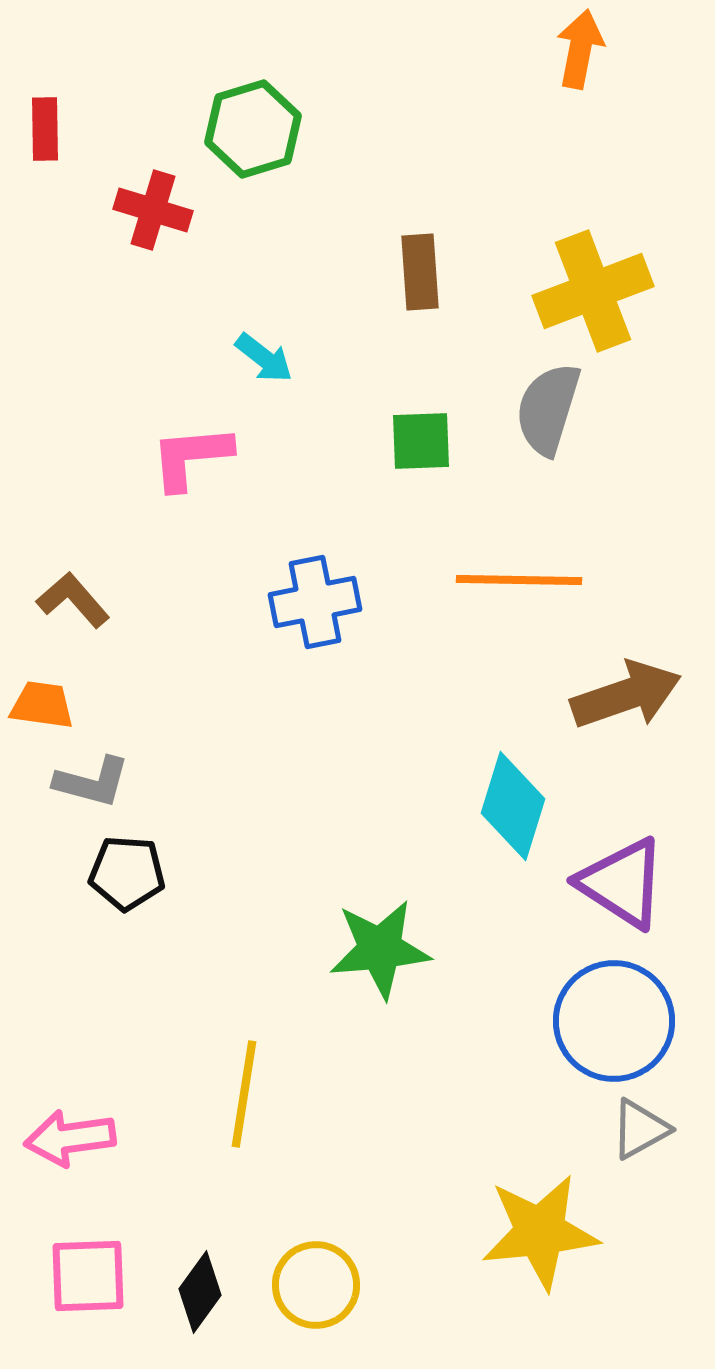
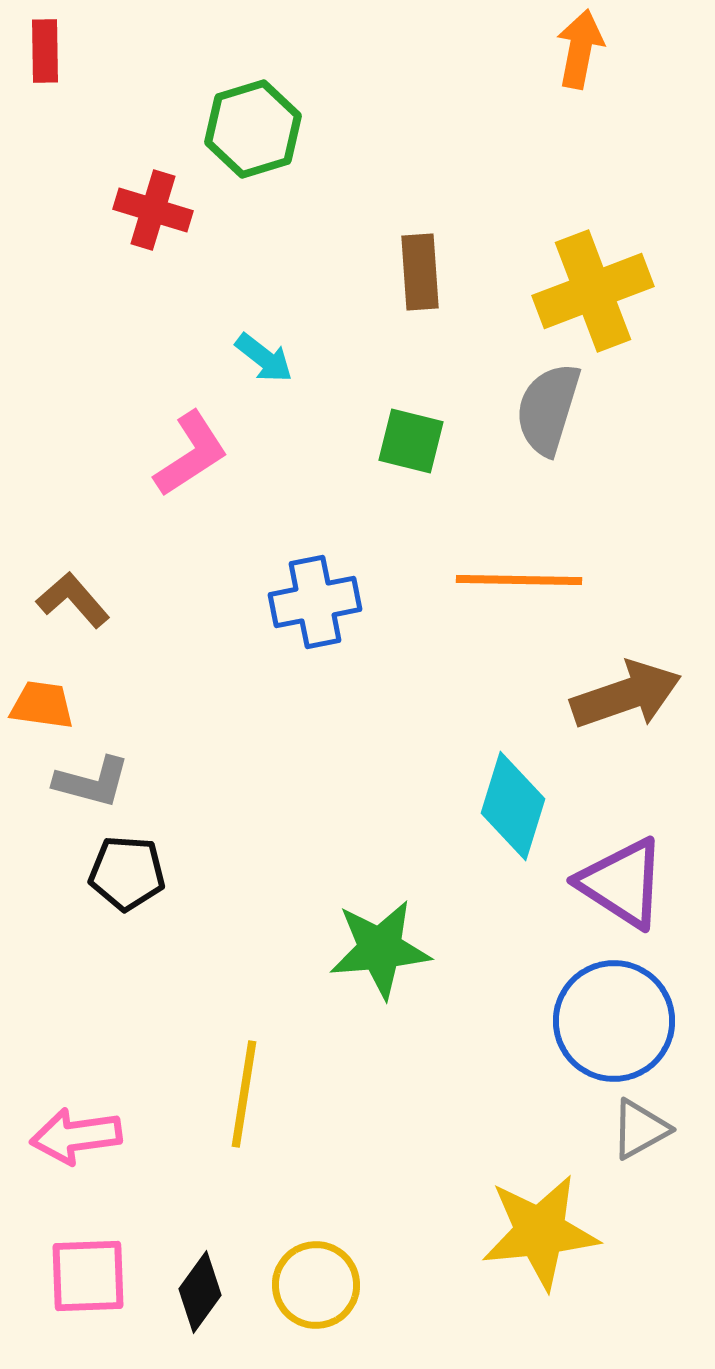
red rectangle: moved 78 px up
green square: moved 10 px left; rotated 16 degrees clockwise
pink L-shape: moved 3 px up; rotated 152 degrees clockwise
pink arrow: moved 6 px right, 2 px up
